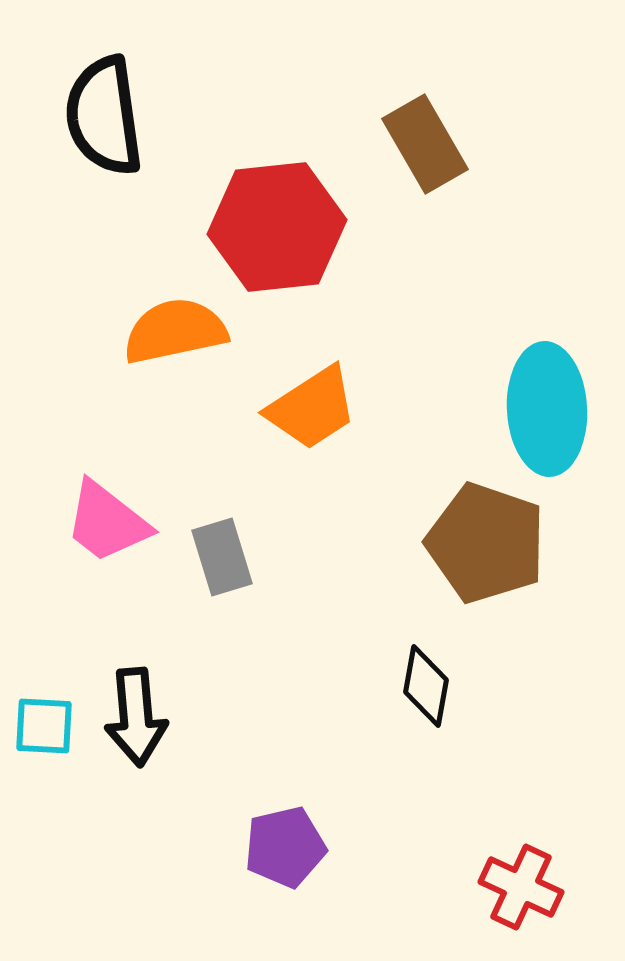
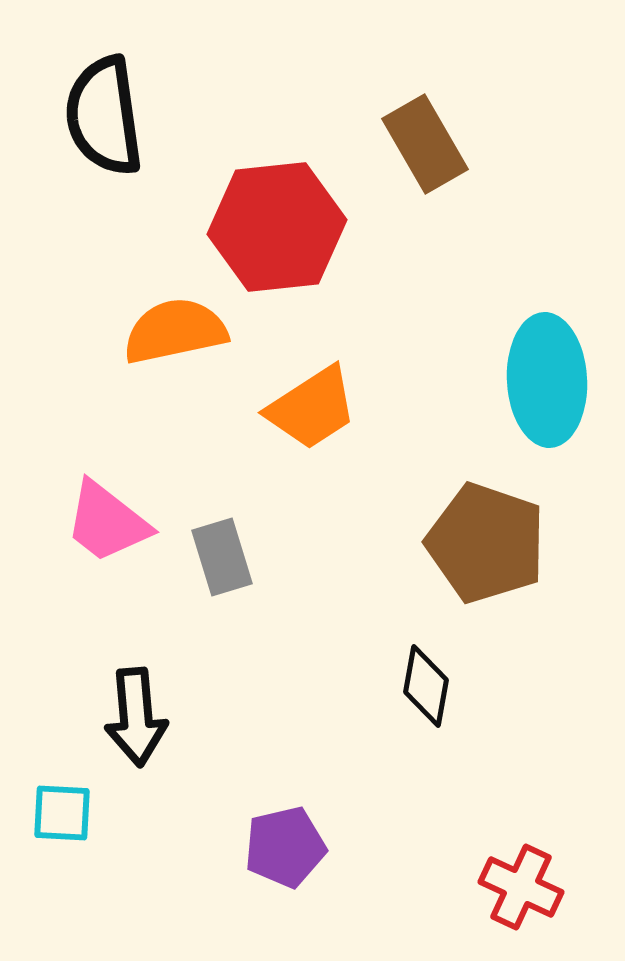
cyan ellipse: moved 29 px up
cyan square: moved 18 px right, 87 px down
